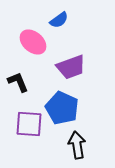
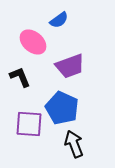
purple trapezoid: moved 1 px left, 1 px up
black L-shape: moved 2 px right, 5 px up
black arrow: moved 3 px left, 1 px up; rotated 12 degrees counterclockwise
